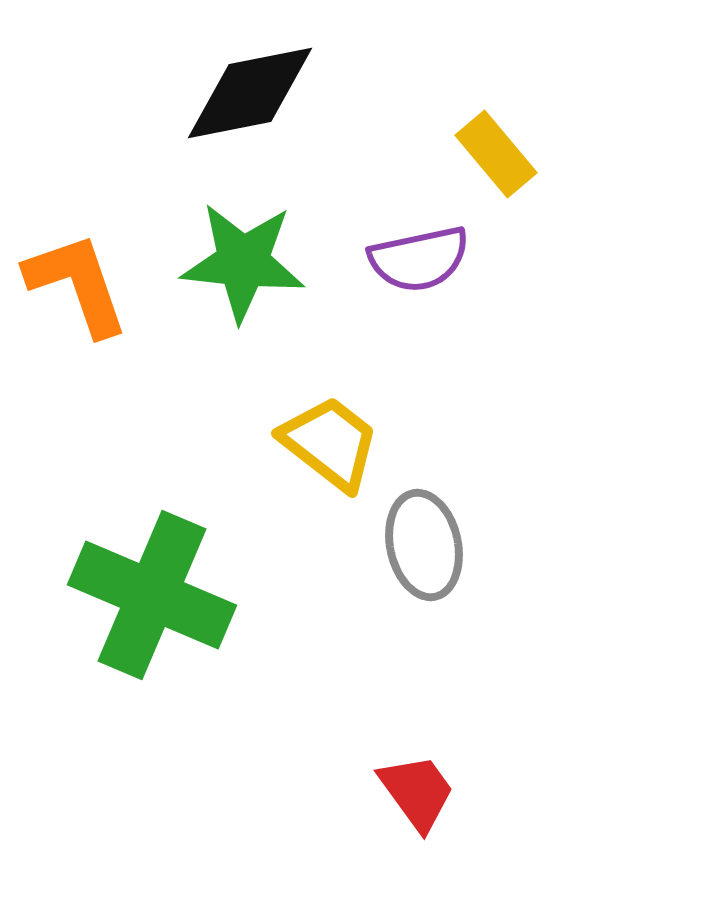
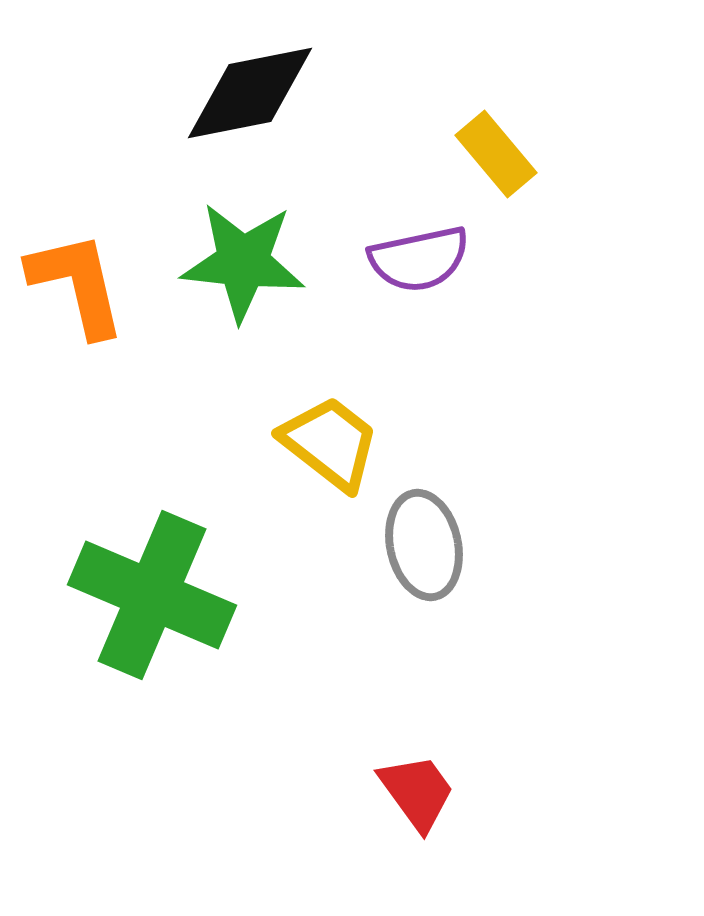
orange L-shape: rotated 6 degrees clockwise
